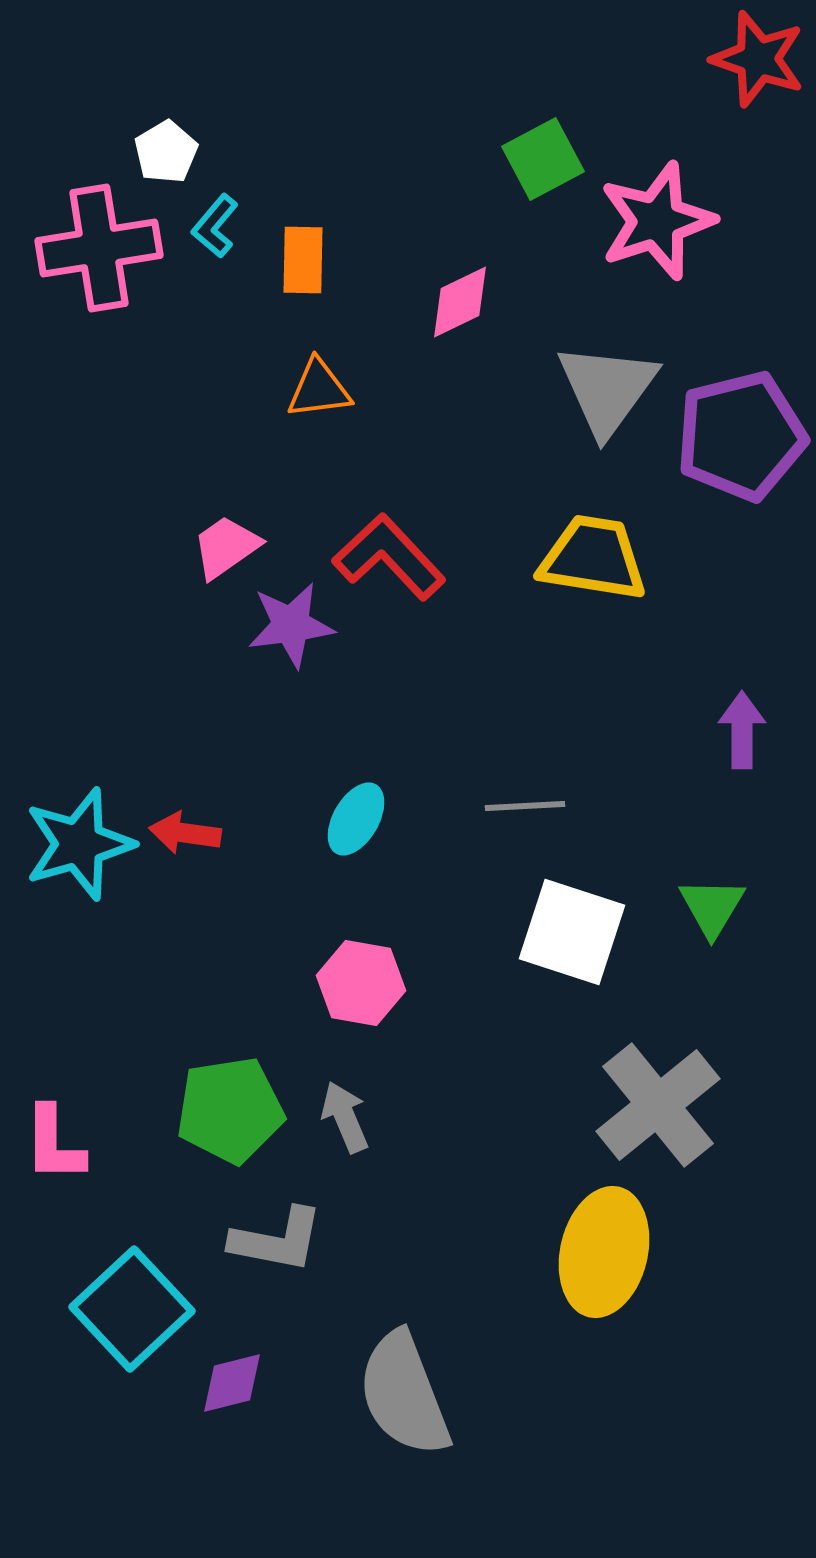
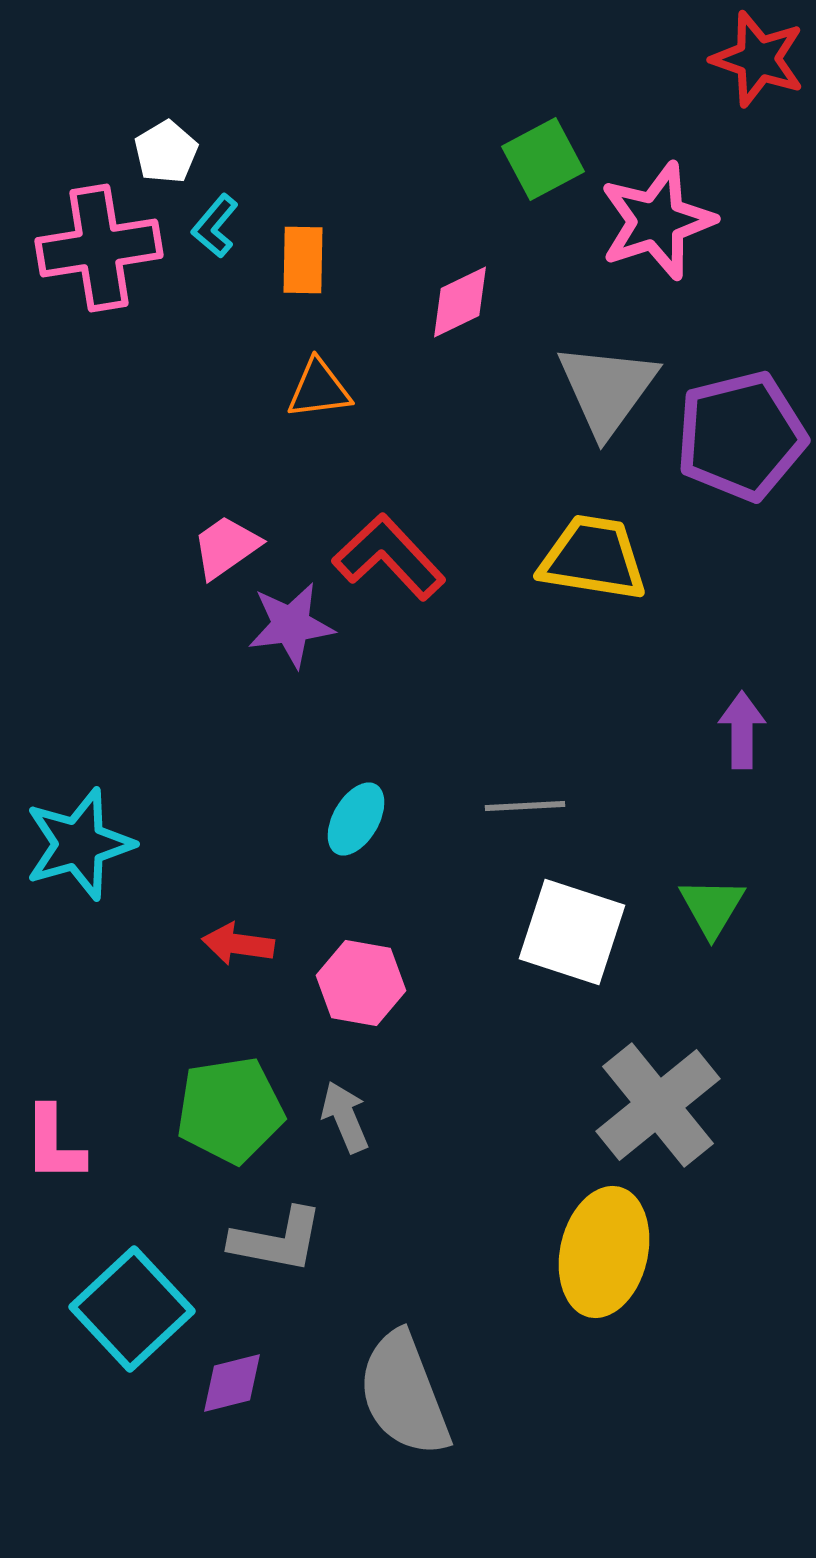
red arrow: moved 53 px right, 111 px down
